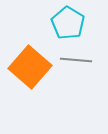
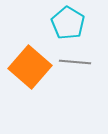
gray line: moved 1 px left, 2 px down
